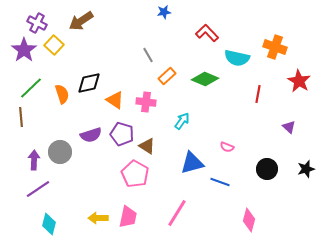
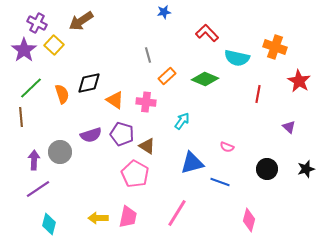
gray line: rotated 14 degrees clockwise
